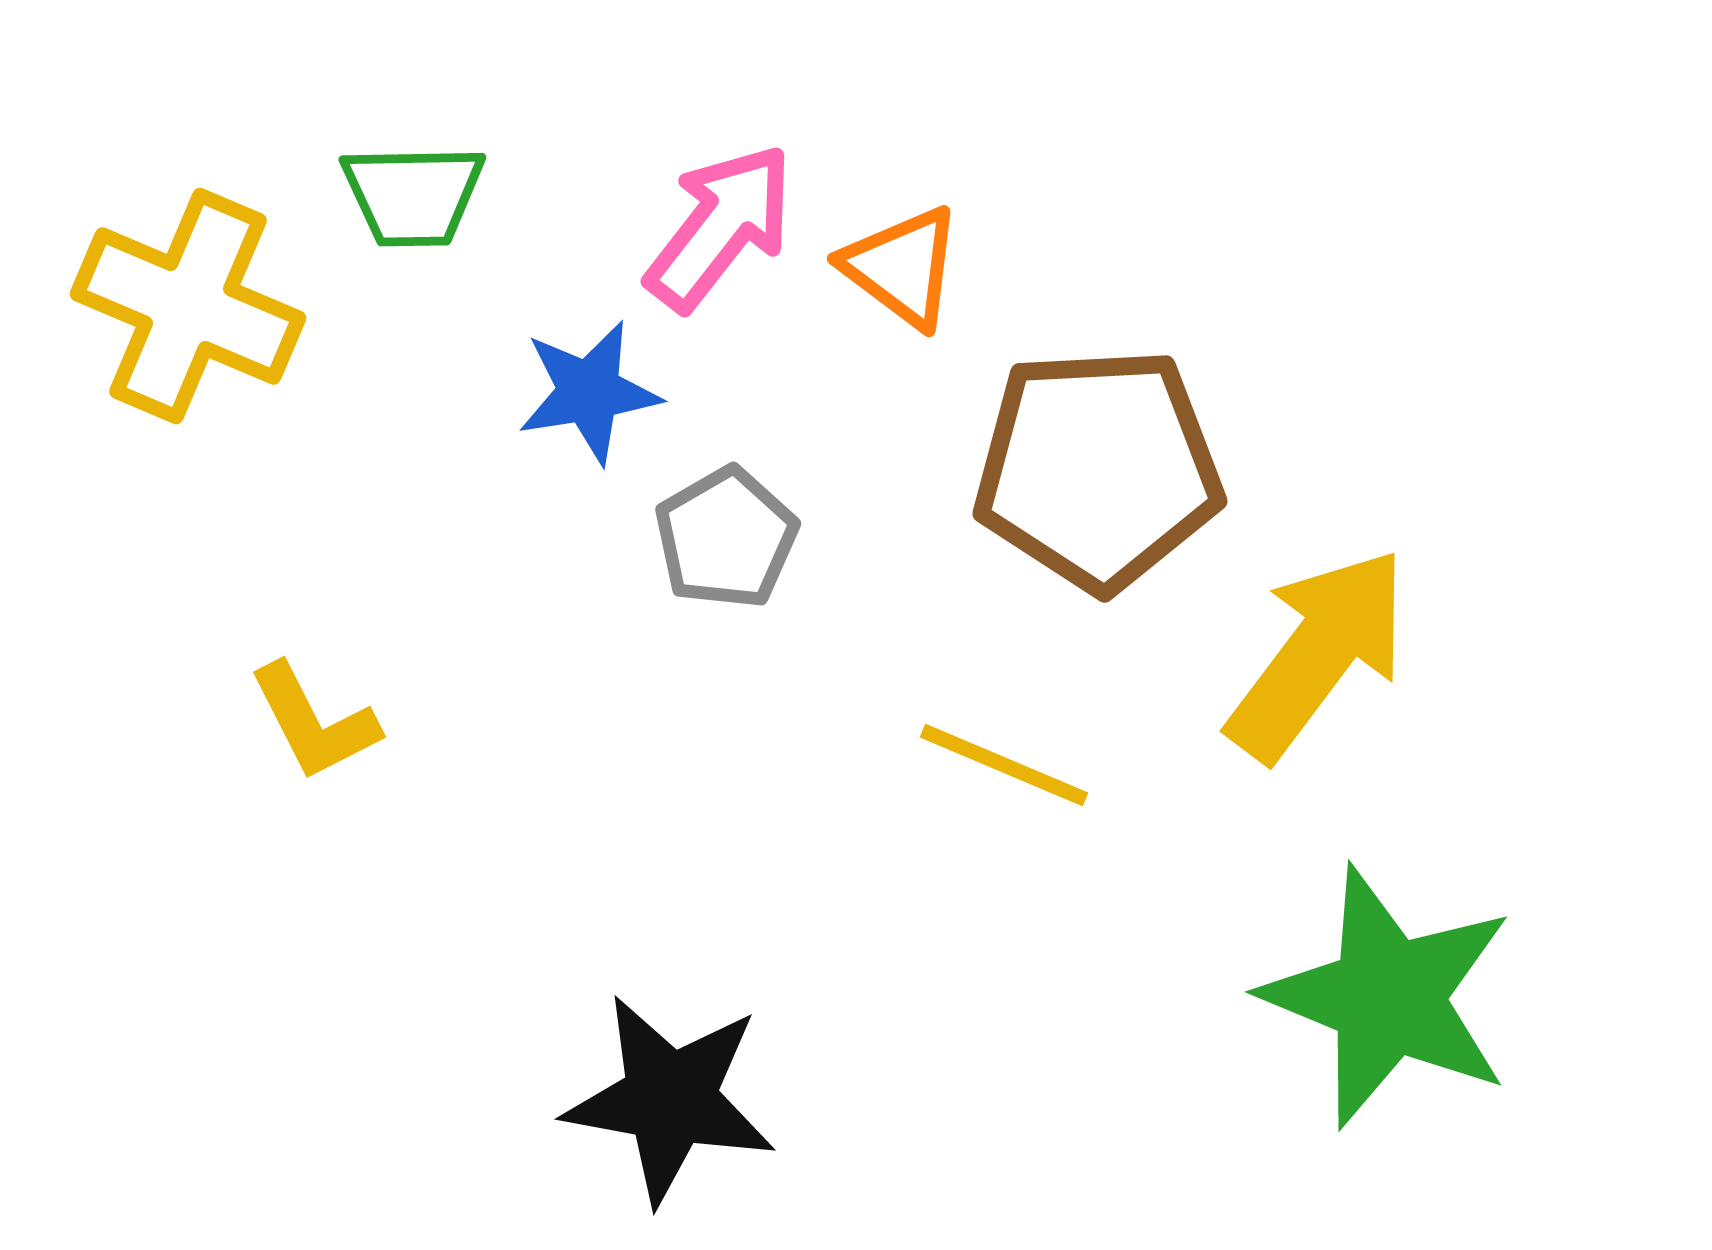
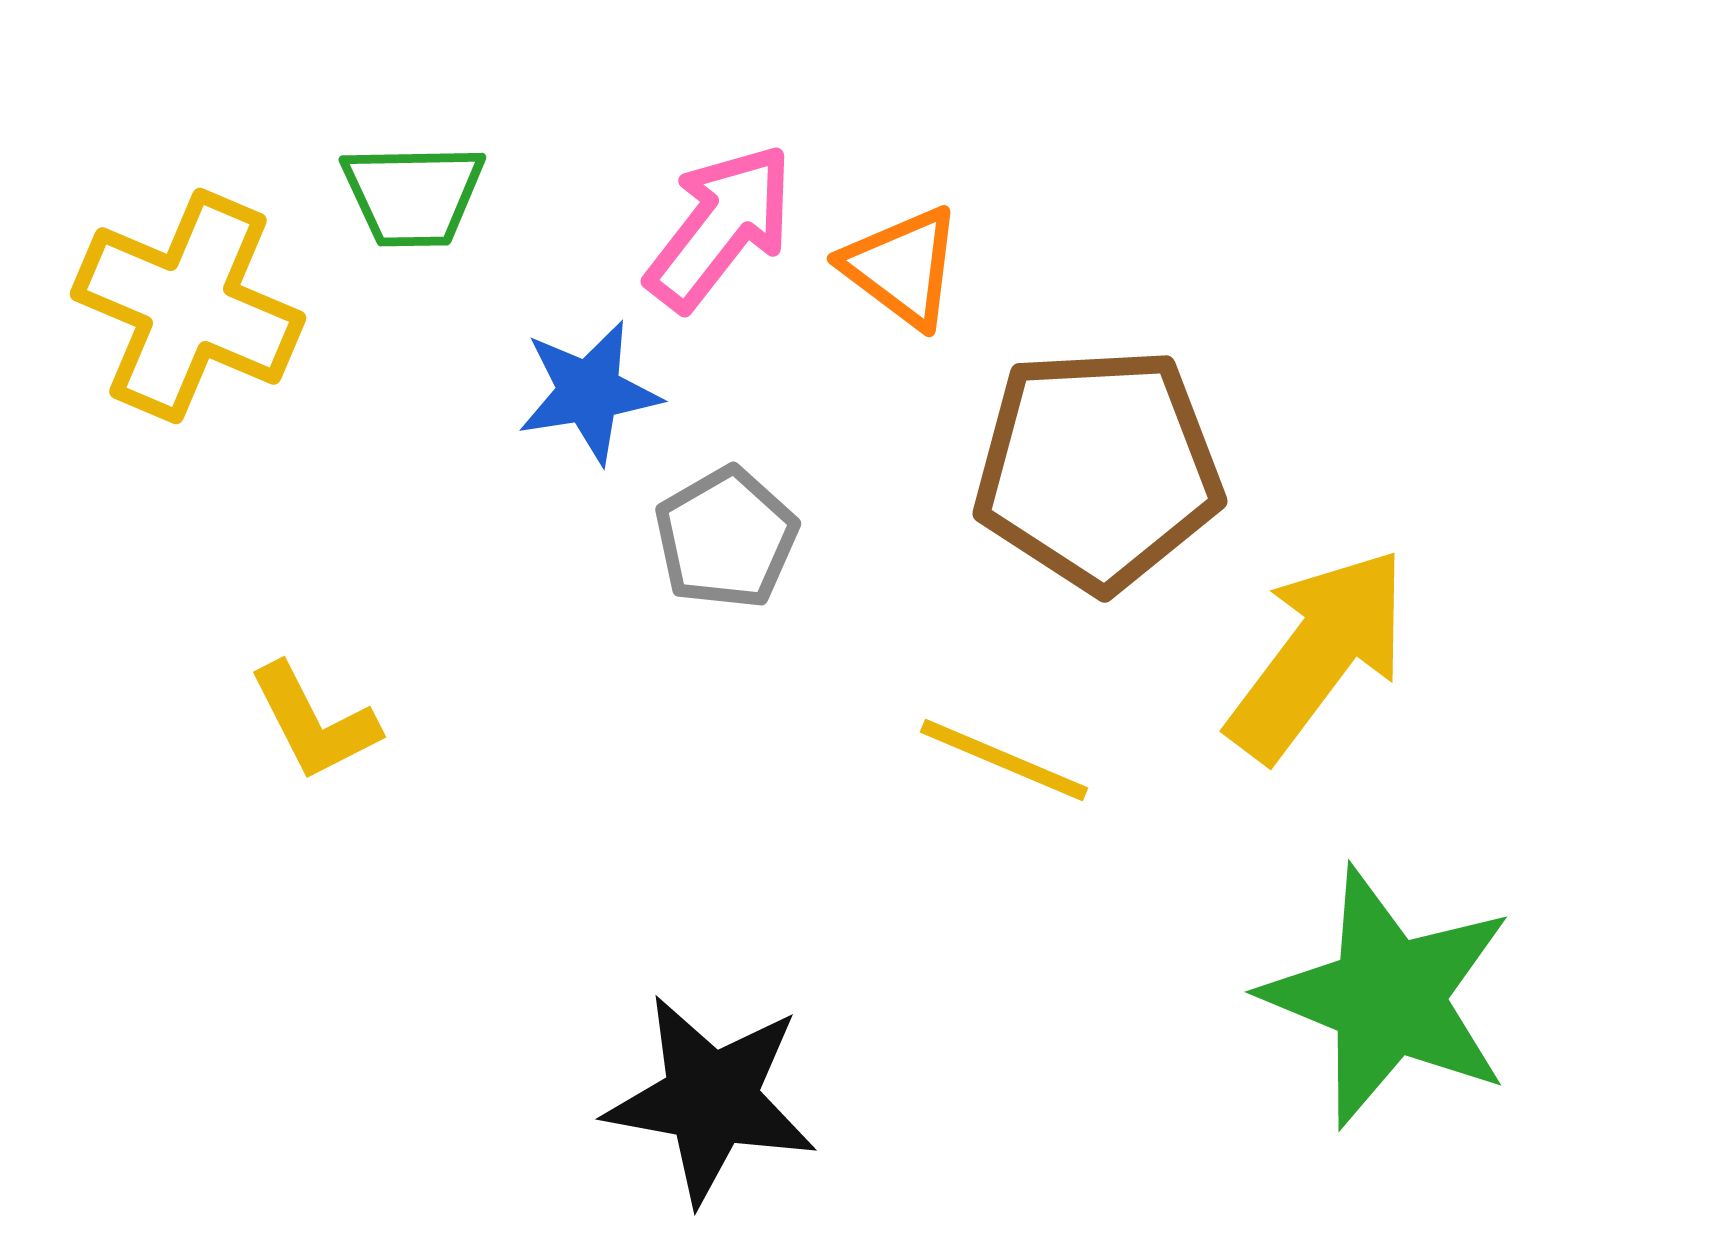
yellow line: moved 5 px up
black star: moved 41 px right
